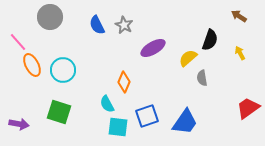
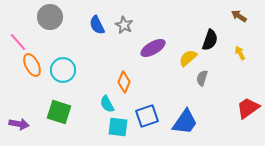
gray semicircle: rotated 28 degrees clockwise
